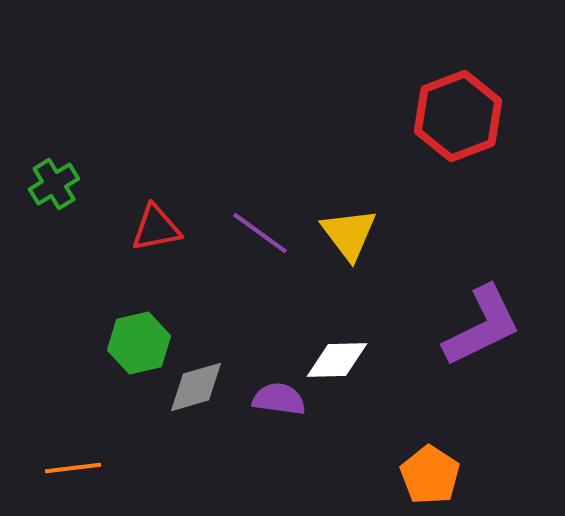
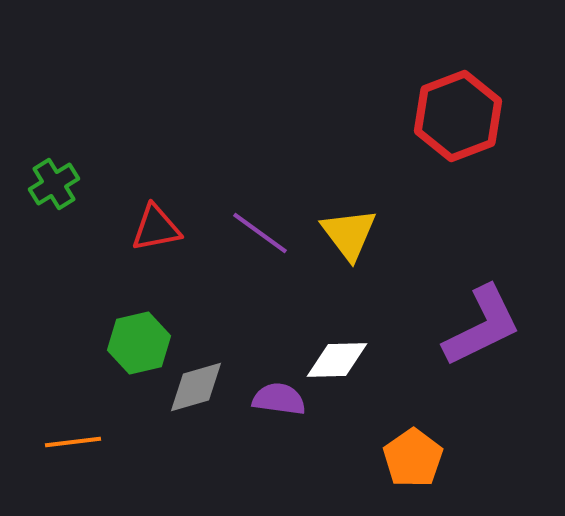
orange line: moved 26 px up
orange pentagon: moved 17 px left, 17 px up; rotated 4 degrees clockwise
